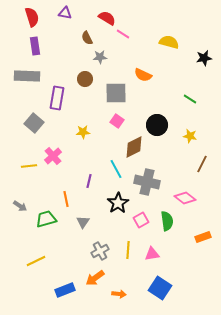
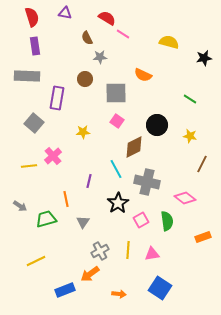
orange arrow at (95, 278): moved 5 px left, 4 px up
